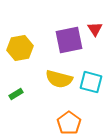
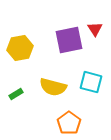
yellow semicircle: moved 6 px left, 8 px down
